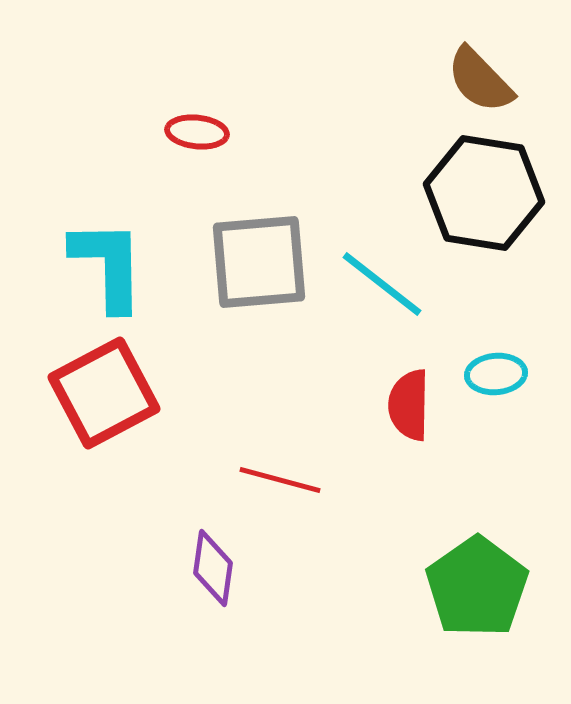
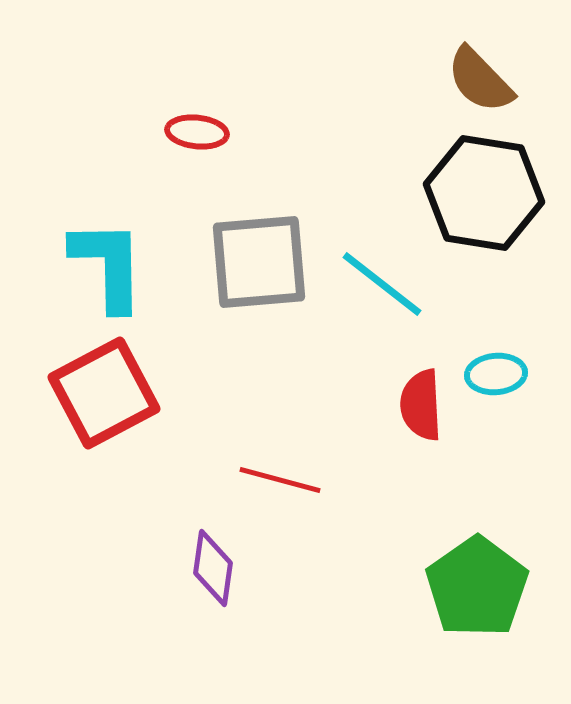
red semicircle: moved 12 px right; rotated 4 degrees counterclockwise
